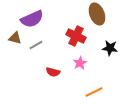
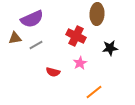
brown ellipse: rotated 25 degrees clockwise
brown triangle: rotated 24 degrees counterclockwise
black star: rotated 14 degrees counterclockwise
orange line: rotated 12 degrees counterclockwise
